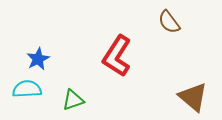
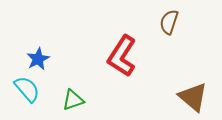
brown semicircle: rotated 55 degrees clockwise
red L-shape: moved 5 px right
cyan semicircle: rotated 52 degrees clockwise
